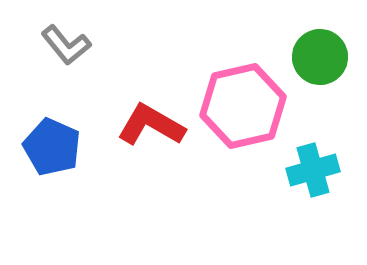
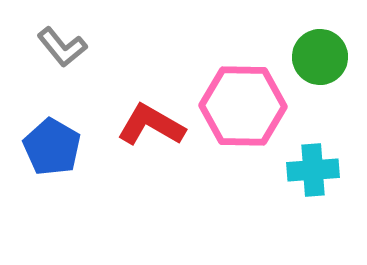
gray L-shape: moved 4 px left, 2 px down
pink hexagon: rotated 14 degrees clockwise
blue pentagon: rotated 6 degrees clockwise
cyan cross: rotated 12 degrees clockwise
